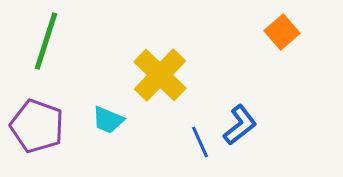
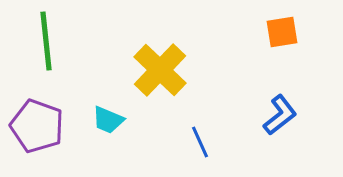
orange square: rotated 32 degrees clockwise
green line: rotated 24 degrees counterclockwise
yellow cross: moved 5 px up
blue L-shape: moved 40 px right, 10 px up
